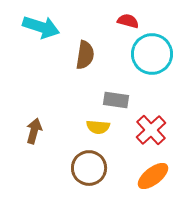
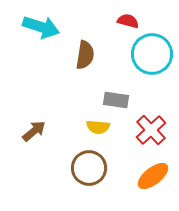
brown arrow: rotated 35 degrees clockwise
